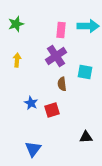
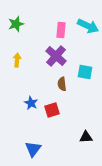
cyan arrow: rotated 25 degrees clockwise
purple cross: rotated 15 degrees counterclockwise
